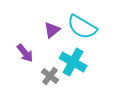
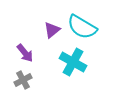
gray cross: moved 27 px left, 4 px down; rotated 24 degrees clockwise
